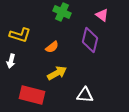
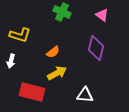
purple diamond: moved 6 px right, 8 px down
orange semicircle: moved 1 px right, 5 px down
red rectangle: moved 3 px up
